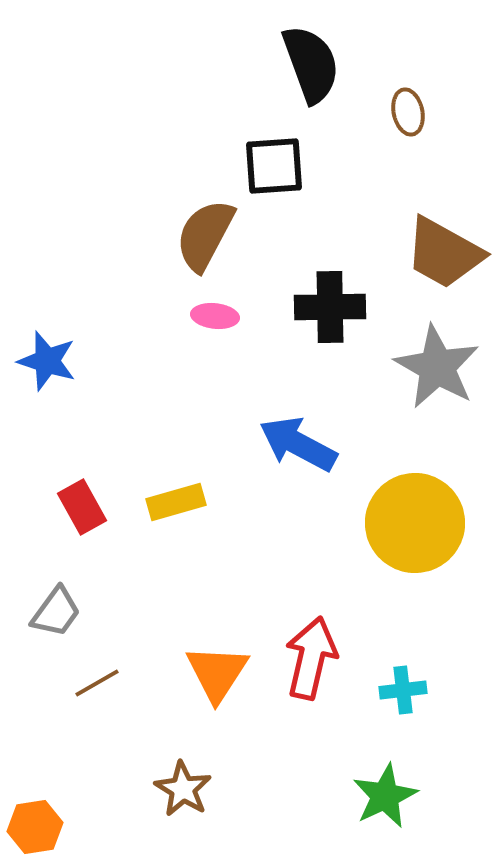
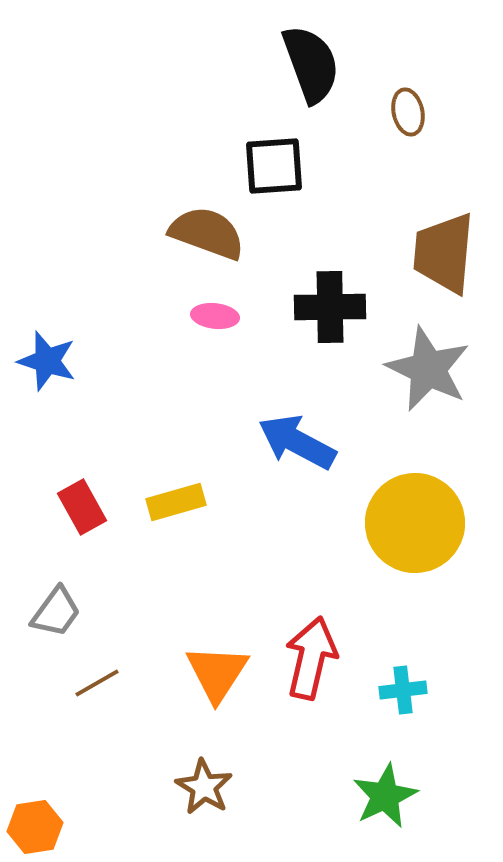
brown semicircle: moved 2 px right, 2 px up; rotated 82 degrees clockwise
brown trapezoid: rotated 66 degrees clockwise
gray star: moved 9 px left, 2 px down; rotated 4 degrees counterclockwise
blue arrow: moved 1 px left, 2 px up
brown star: moved 21 px right, 2 px up
